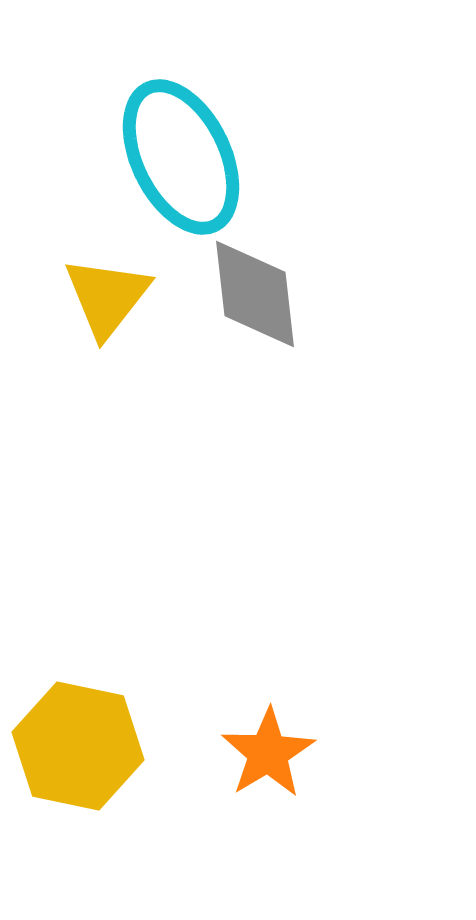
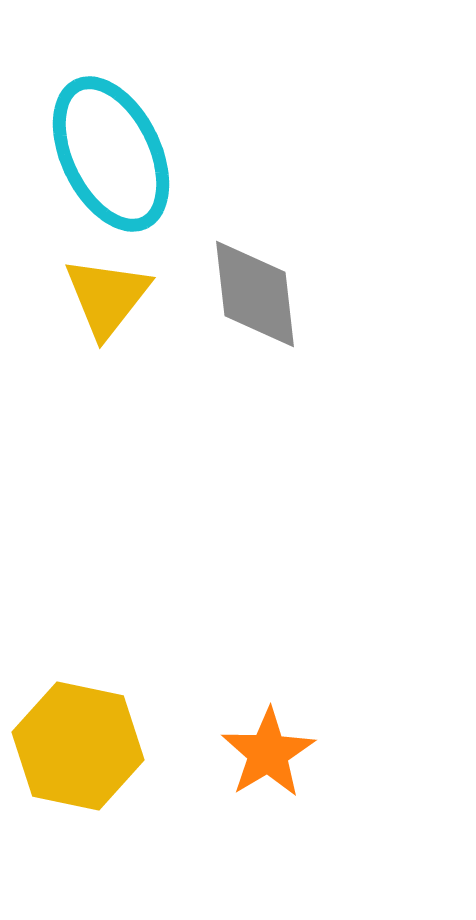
cyan ellipse: moved 70 px left, 3 px up
